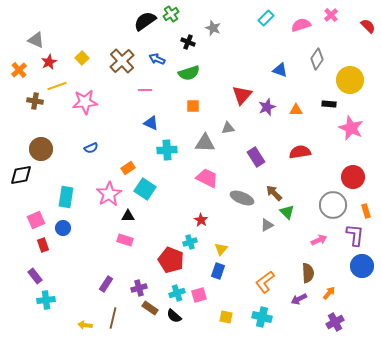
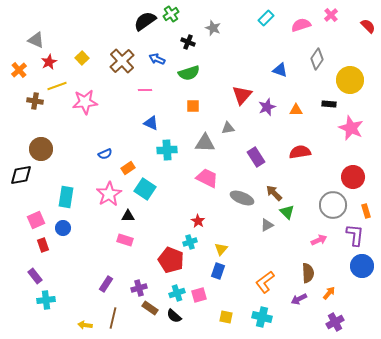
blue semicircle at (91, 148): moved 14 px right, 6 px down
red star at (201, 220): moved 3 px left, 1 px down
